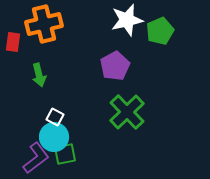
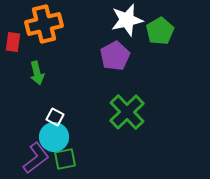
green pentagon: rotated 8 degrees counterclockwise
purple pentagon: moved 10 px up
green arrow: moved 2 px left, 2 px up
green square: moved 5 px down
